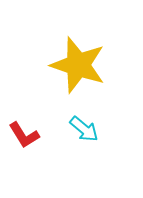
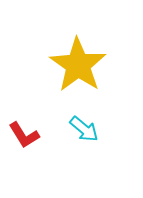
yellow star: rotated 16 degrees clockwise
